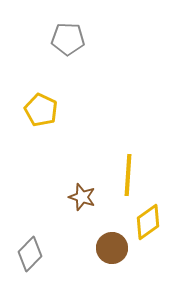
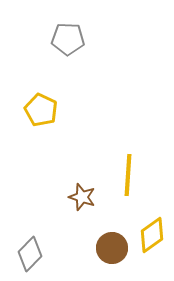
yellow diamond: moved 4 px right, 13 px down
